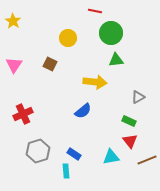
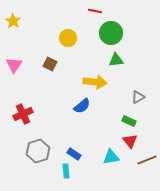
blue semicircle: moved 1 px left, 5 px up
